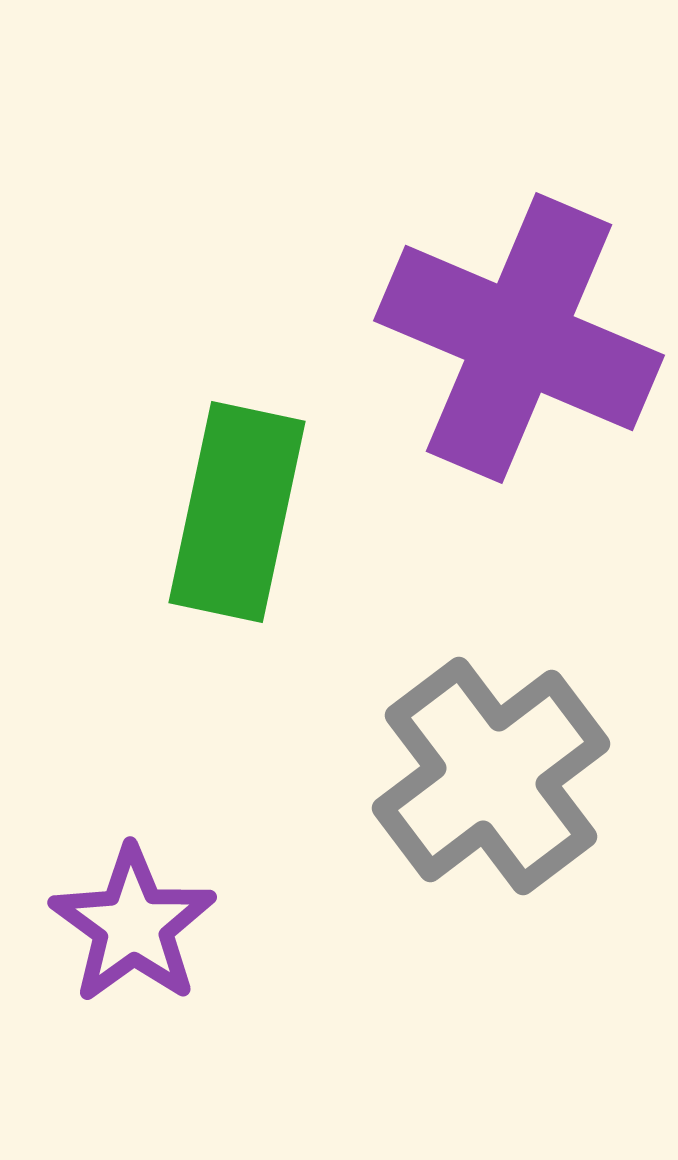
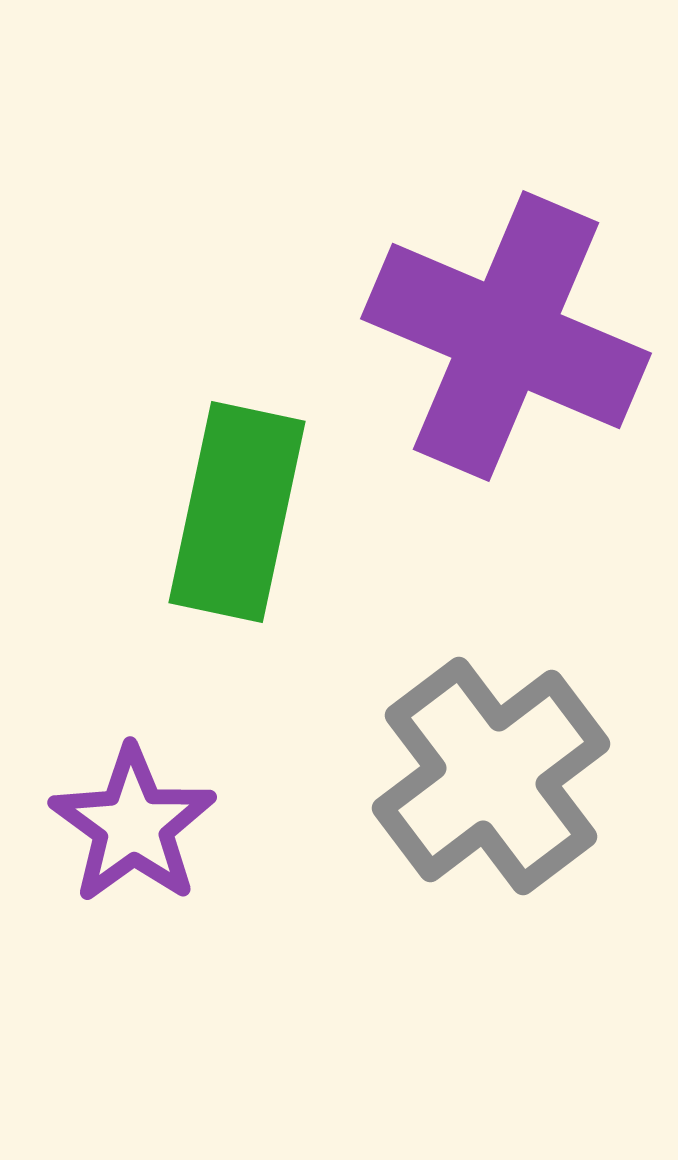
purple cross: moved 13 px left, 2 px up
purple star: moved 100 px up
